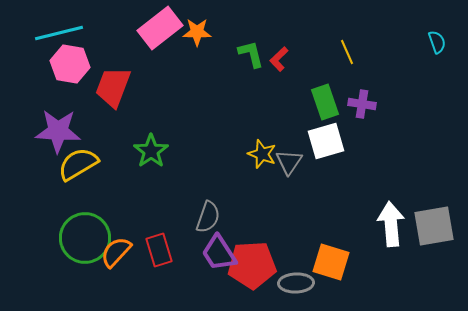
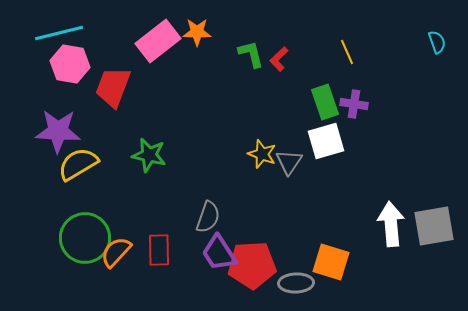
pink rectangle: moved 2 px left, 13 px down
purple cross: moved 8 px left
green star: moved 2 px left, 4 px down; rotated 24 degrees counterclockwise
red rectangle: rotated 16 degrees clockwise
